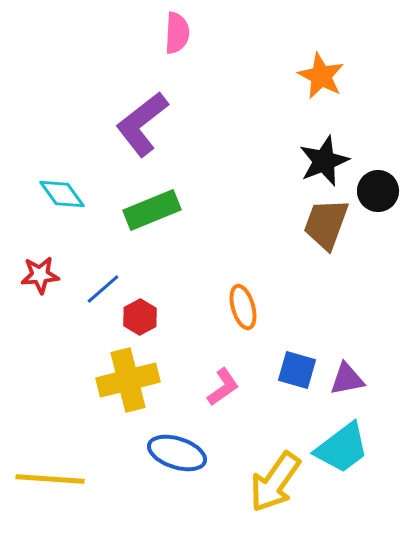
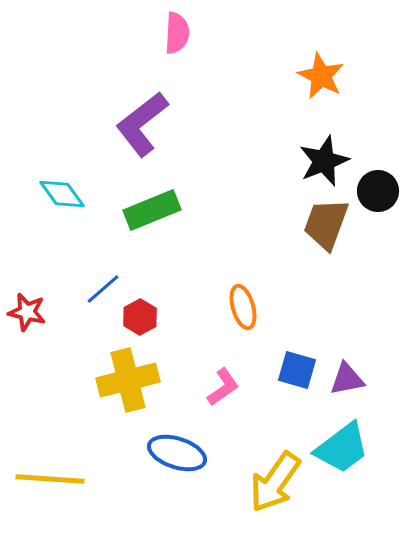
red star: moved 13 px left, 37 px down; rotated 18 degrees clockwise
